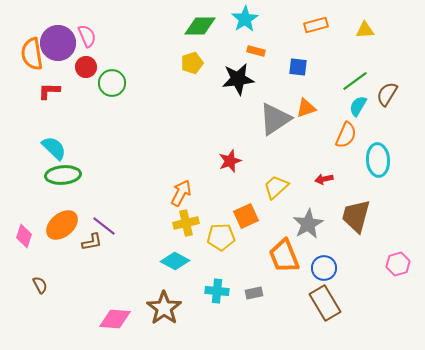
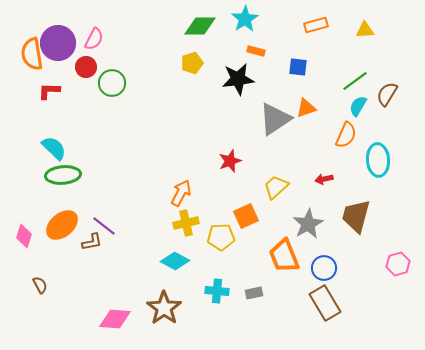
pink semicircle at (87, 36): moved 7 px right, 3 px down; rotated 50 degrees clockwise
